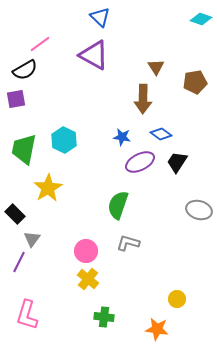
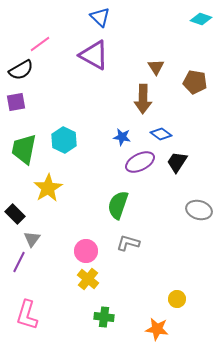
black semicircle: moved 4 px left
brown pentagon: rotated 20 degrees clockwise
purple square: moved 3 px down
